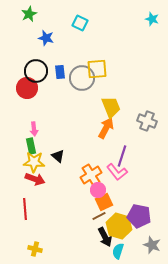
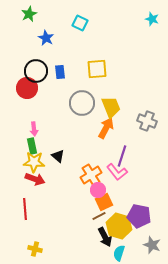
blue star: rotated 14 degrees clockwise
gray circle: moved 25 px down
green rectangle: moved 1 px right
cyan semicircle: moved 1 px right, 2 px down
